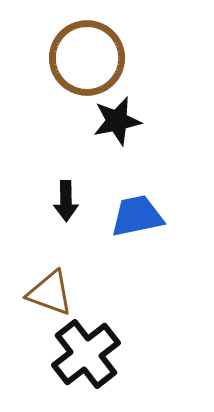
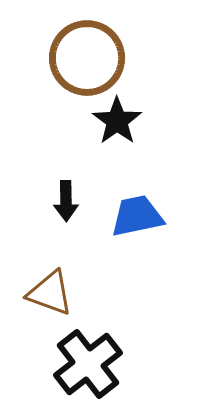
black star: rotated 24 degrees counterclockwise
black cross: moved 2 px right, 10 px down
